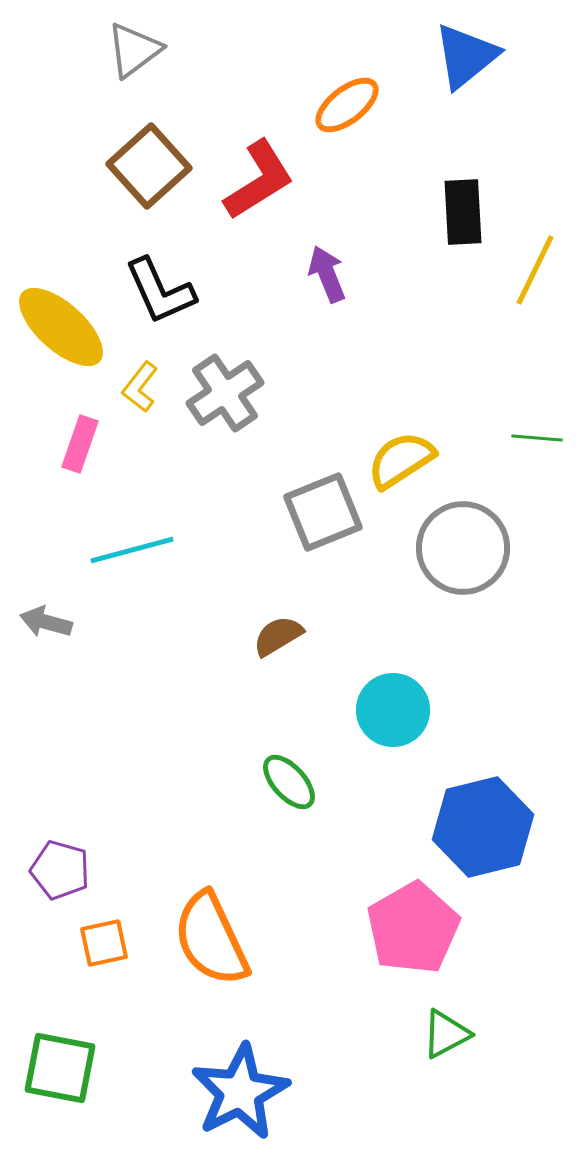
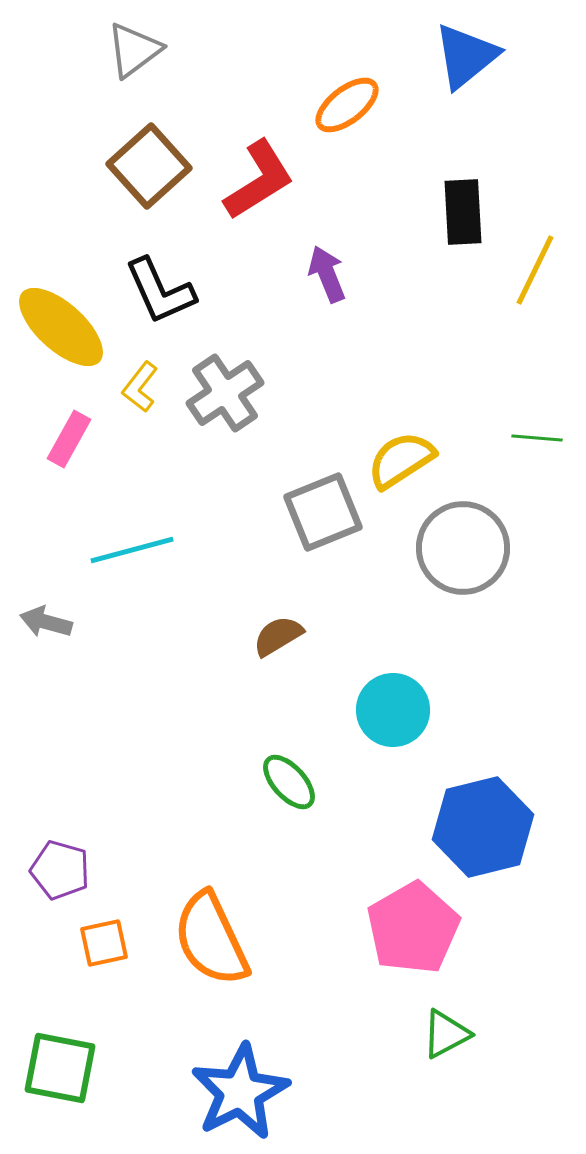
pink rectangle: moved 11 px left, 5 px up; rotated 10 degrees clockwise
